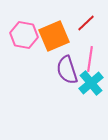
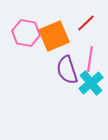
pink hexagon: moved 2 px right, 2 px up
